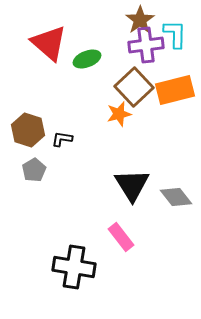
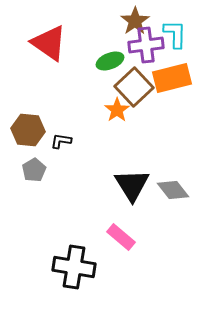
brown star: moved 5 px left, 1 px down
red triangle: rotated 6 degrees counterclockwise
green ellipse: moved 23 px right, 2 px down
orange rectangle: moved 3 px left, 12 px up
orange star: moved 2 px left, 4 px up; rotated 20 degrees counterclockwise
brown hexagon: rotated 12 degrees counterclockwise
black L-shape: moved 1 px left, 2 px down
gray diamond: moved 3 px left, 7 px up
pink rectangle: rotated 12 degrees counterclockwise
